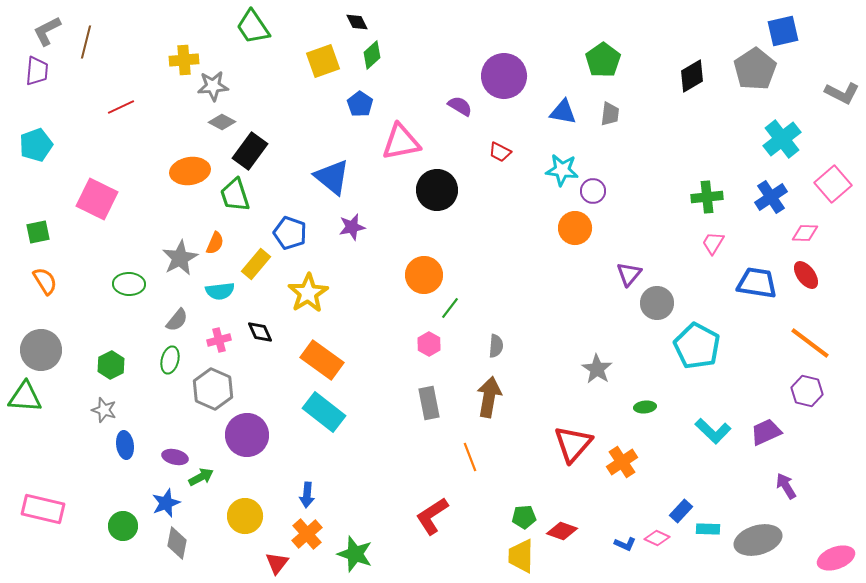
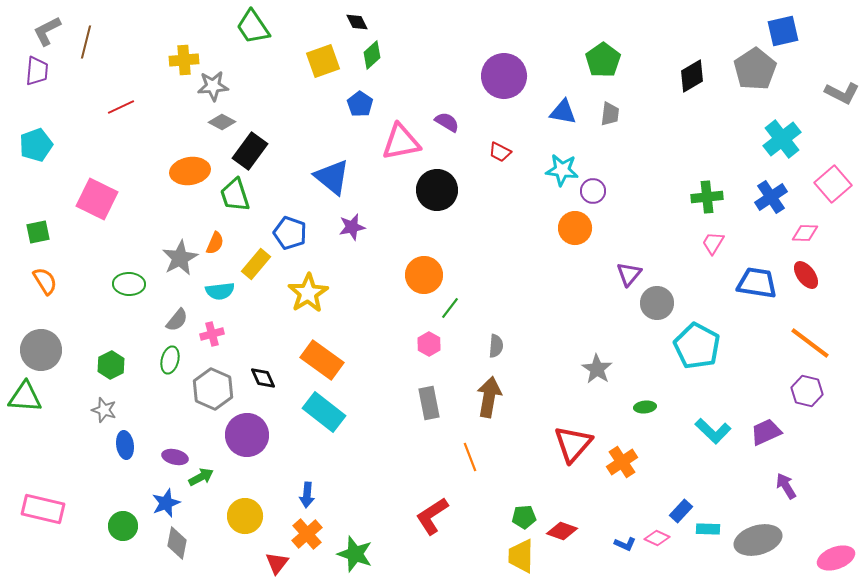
purple semicircle at (460, 106): moved 13 px left, 16 px down
black diamond at (260, 332): moved 3 px right, 46 px down
pink cross at (219, 340): moved 7 px left, 6 px up
